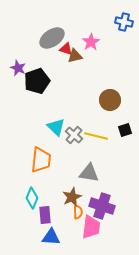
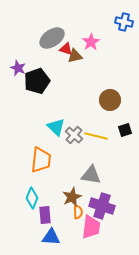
gray triangle: moved 2 px right, 2 px down
